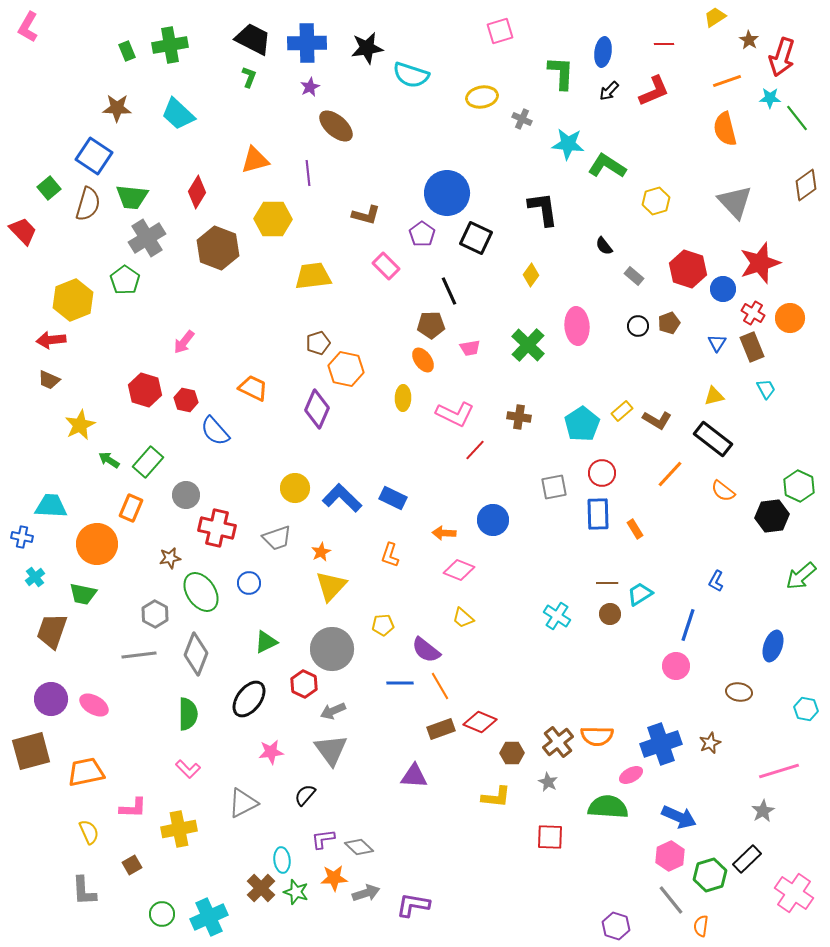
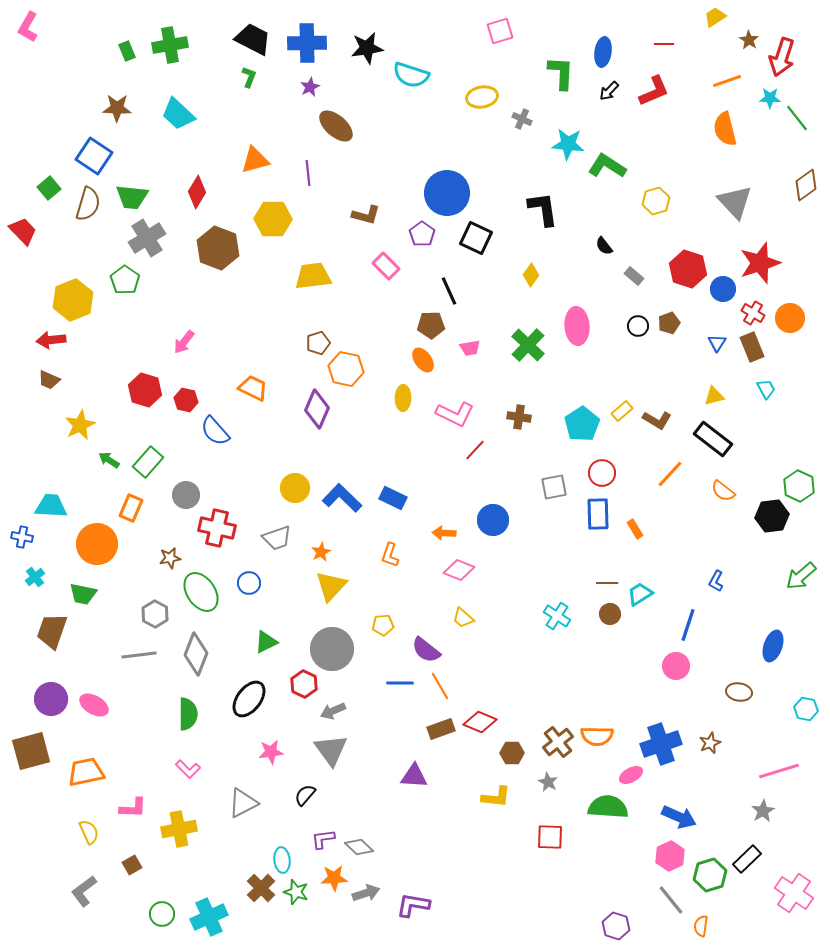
gray L-shape at (84, 891): rotated 56 degrees clockwise
